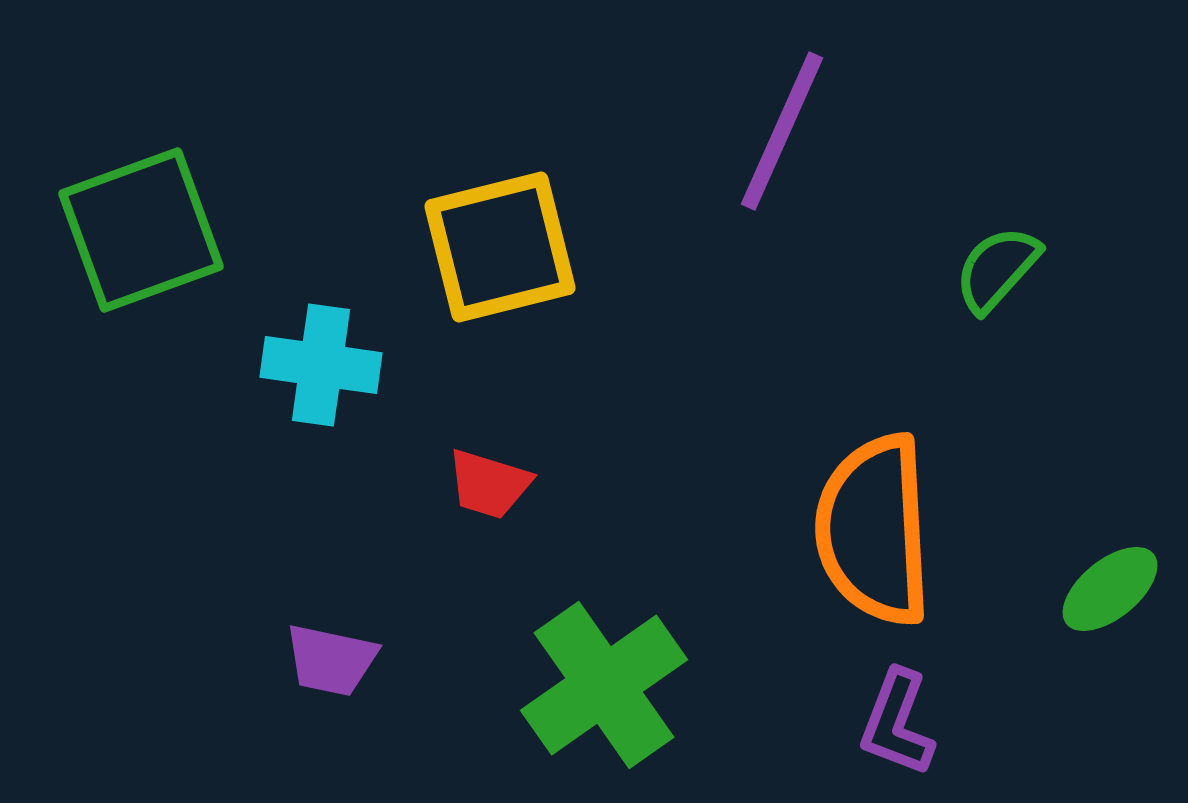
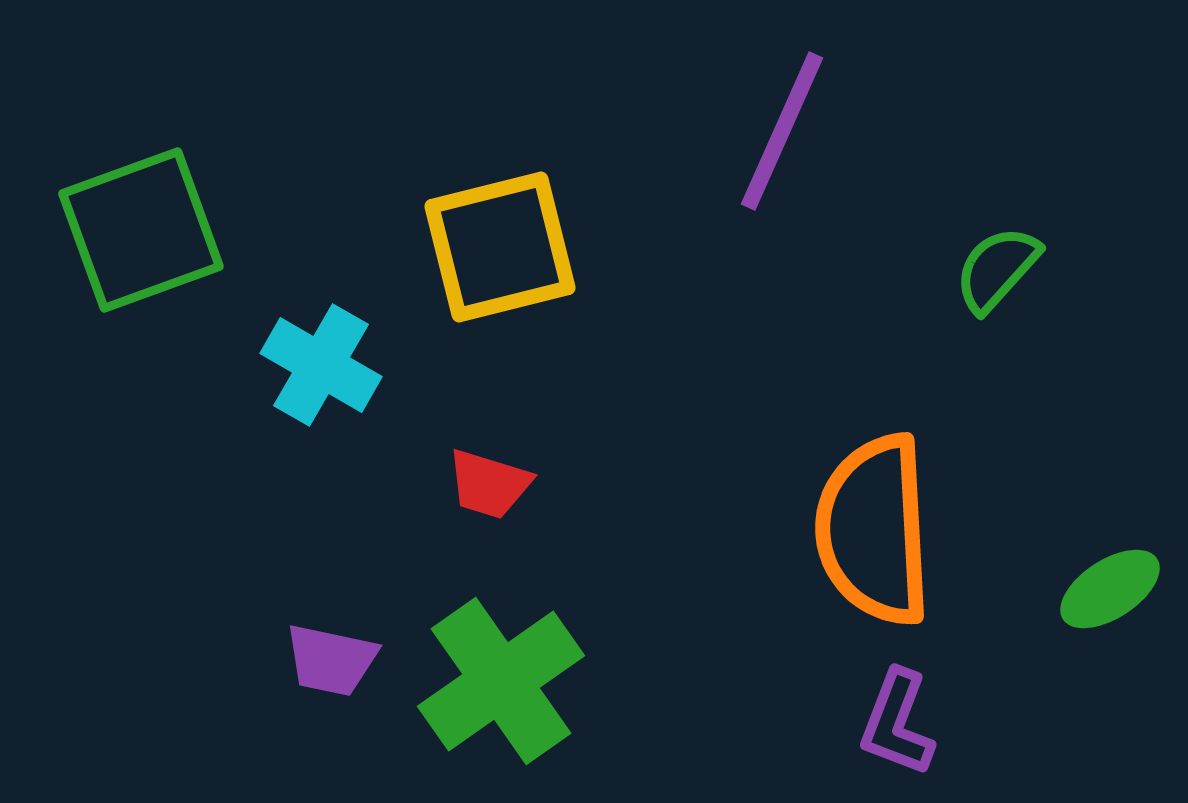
cyan cross: rotated 22 degrees clockwise
green ellipse: rotated 6 degrees clockwise
green cross: moved 103 px left, 4 px up
